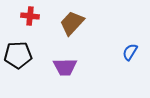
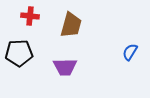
brown trapezoid: moved 1 px left, 2 px down; rotated 152 degrees clockwise
black pentagon: moved 1 px right, 2 px up
